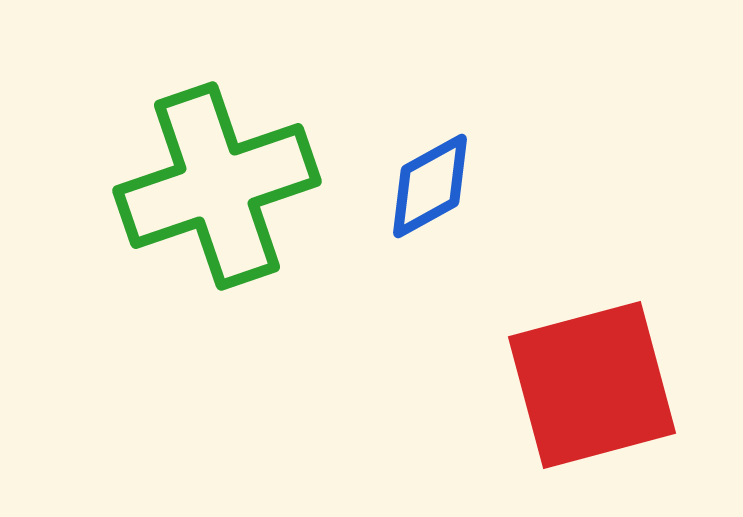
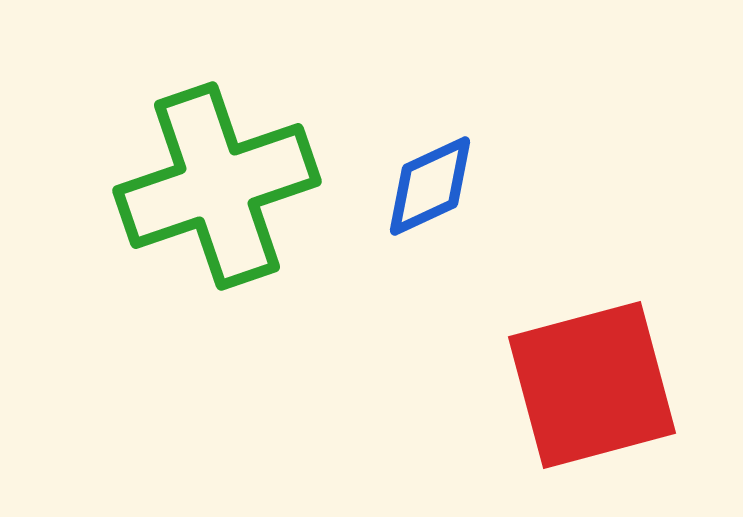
blue diamond: rotated 4 degrees clockwise
